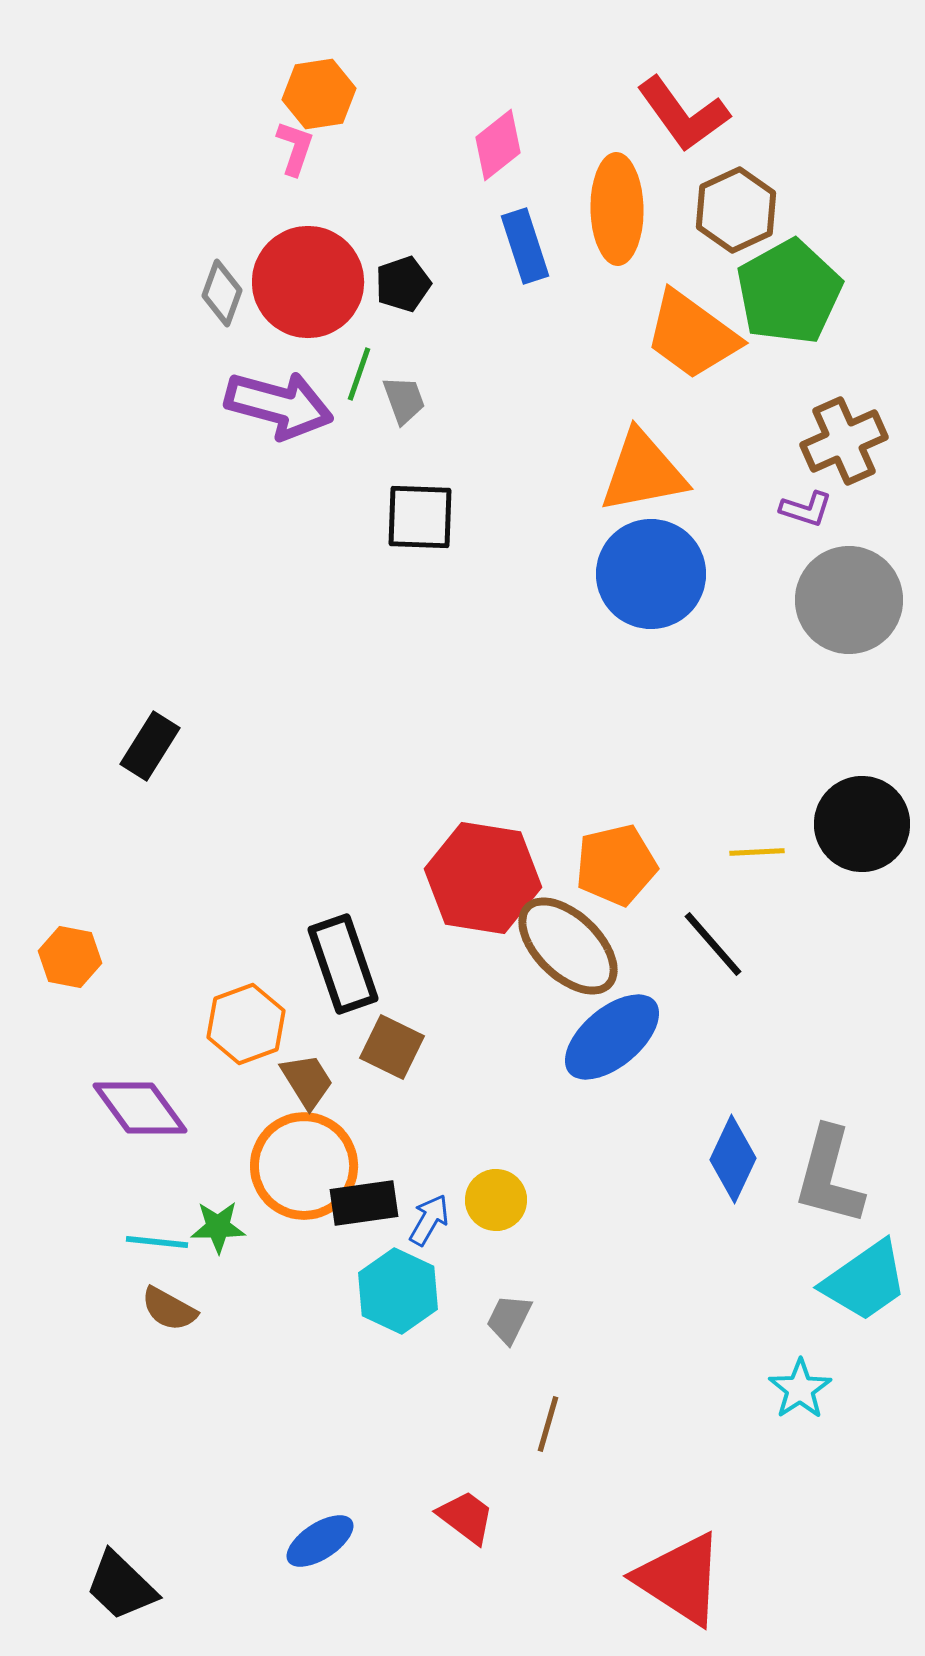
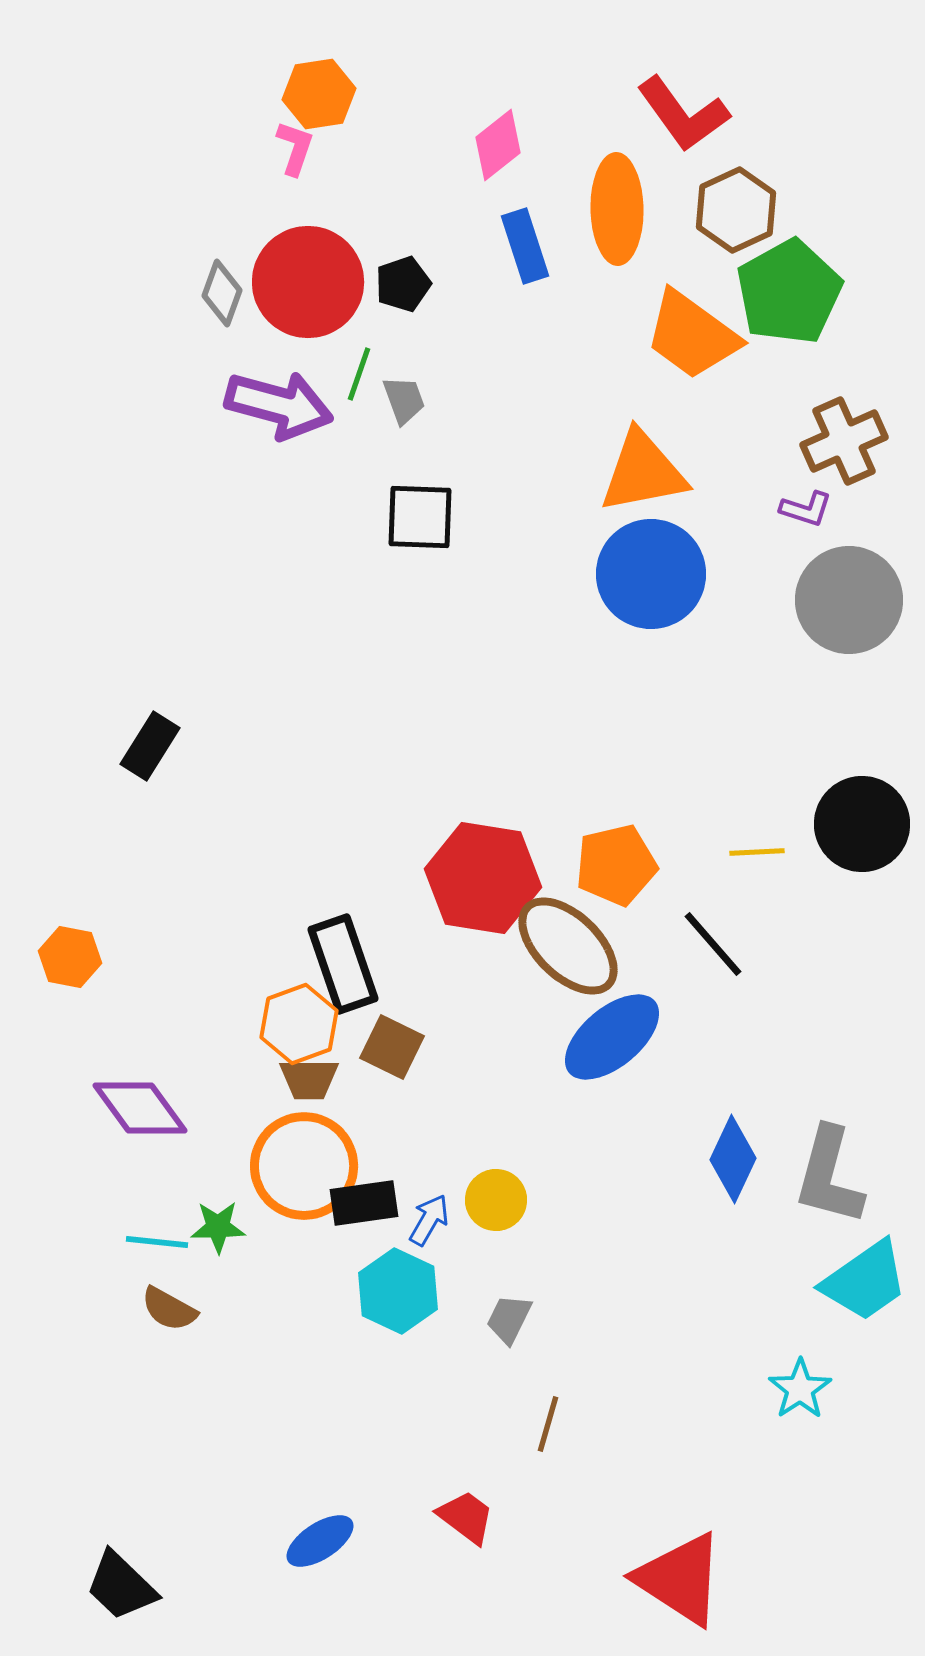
orange hexagon at (246, 1024): moved 53 px right
brown trapezoid at (307, 1081): moved 2 px right, 2 px up; rotated 122 degrees clockwise
